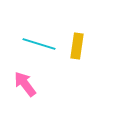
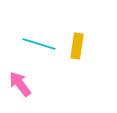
pink arrow: moved 5 px left
